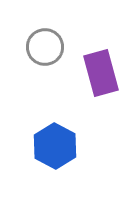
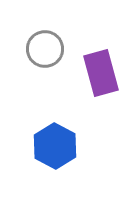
gray circle: moved 2 px down
